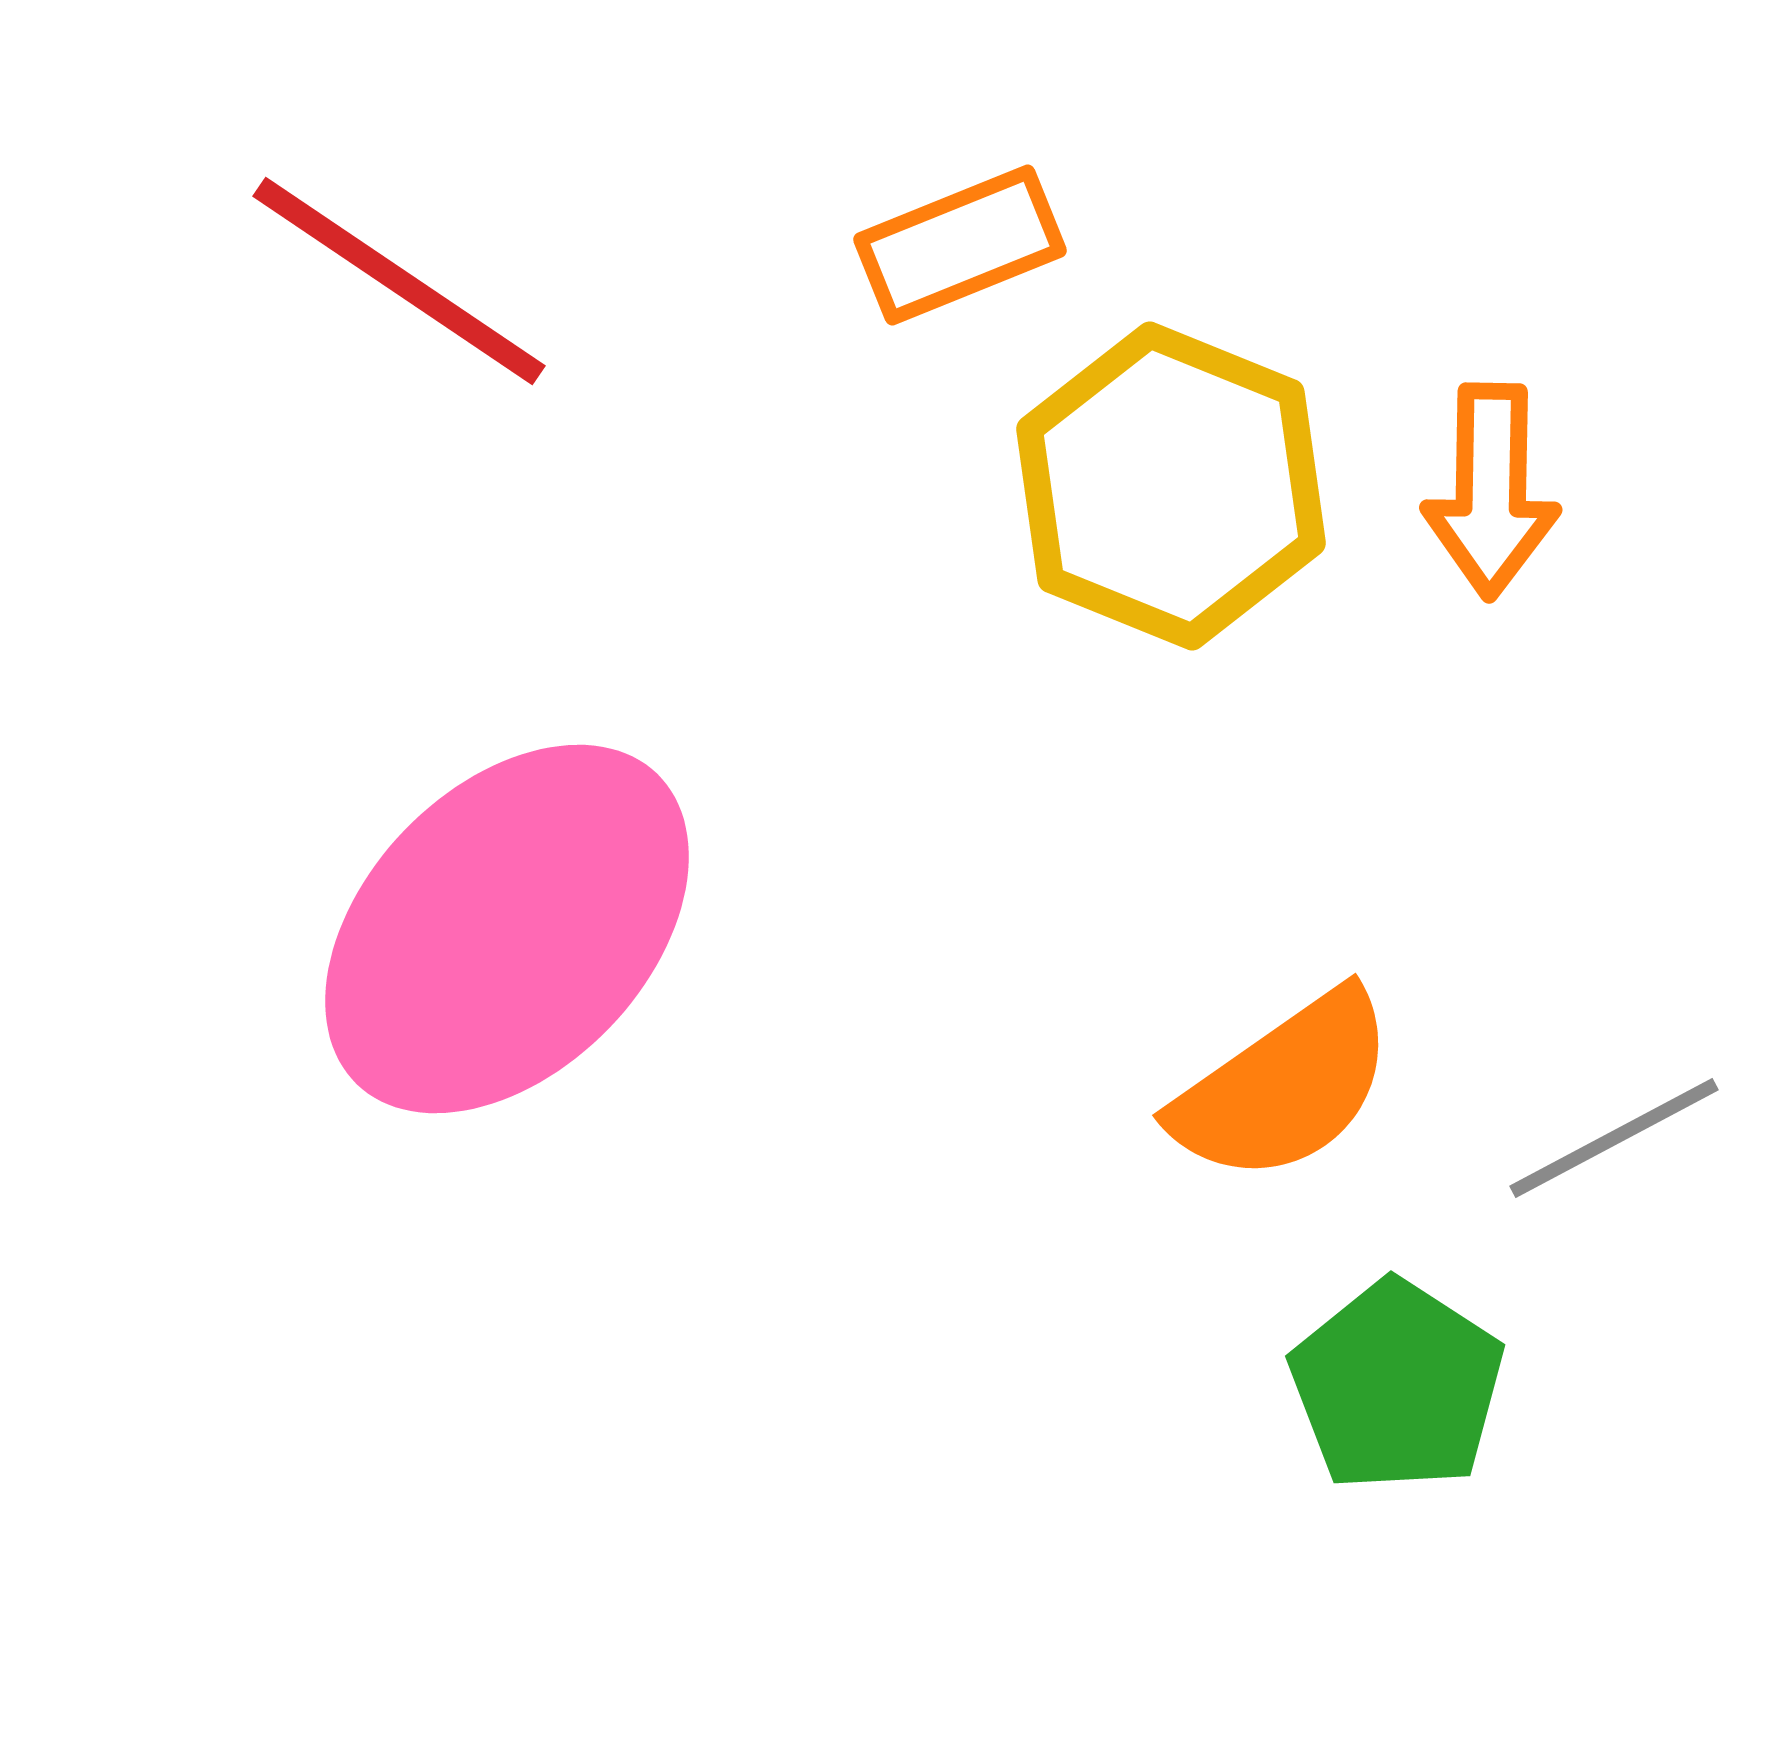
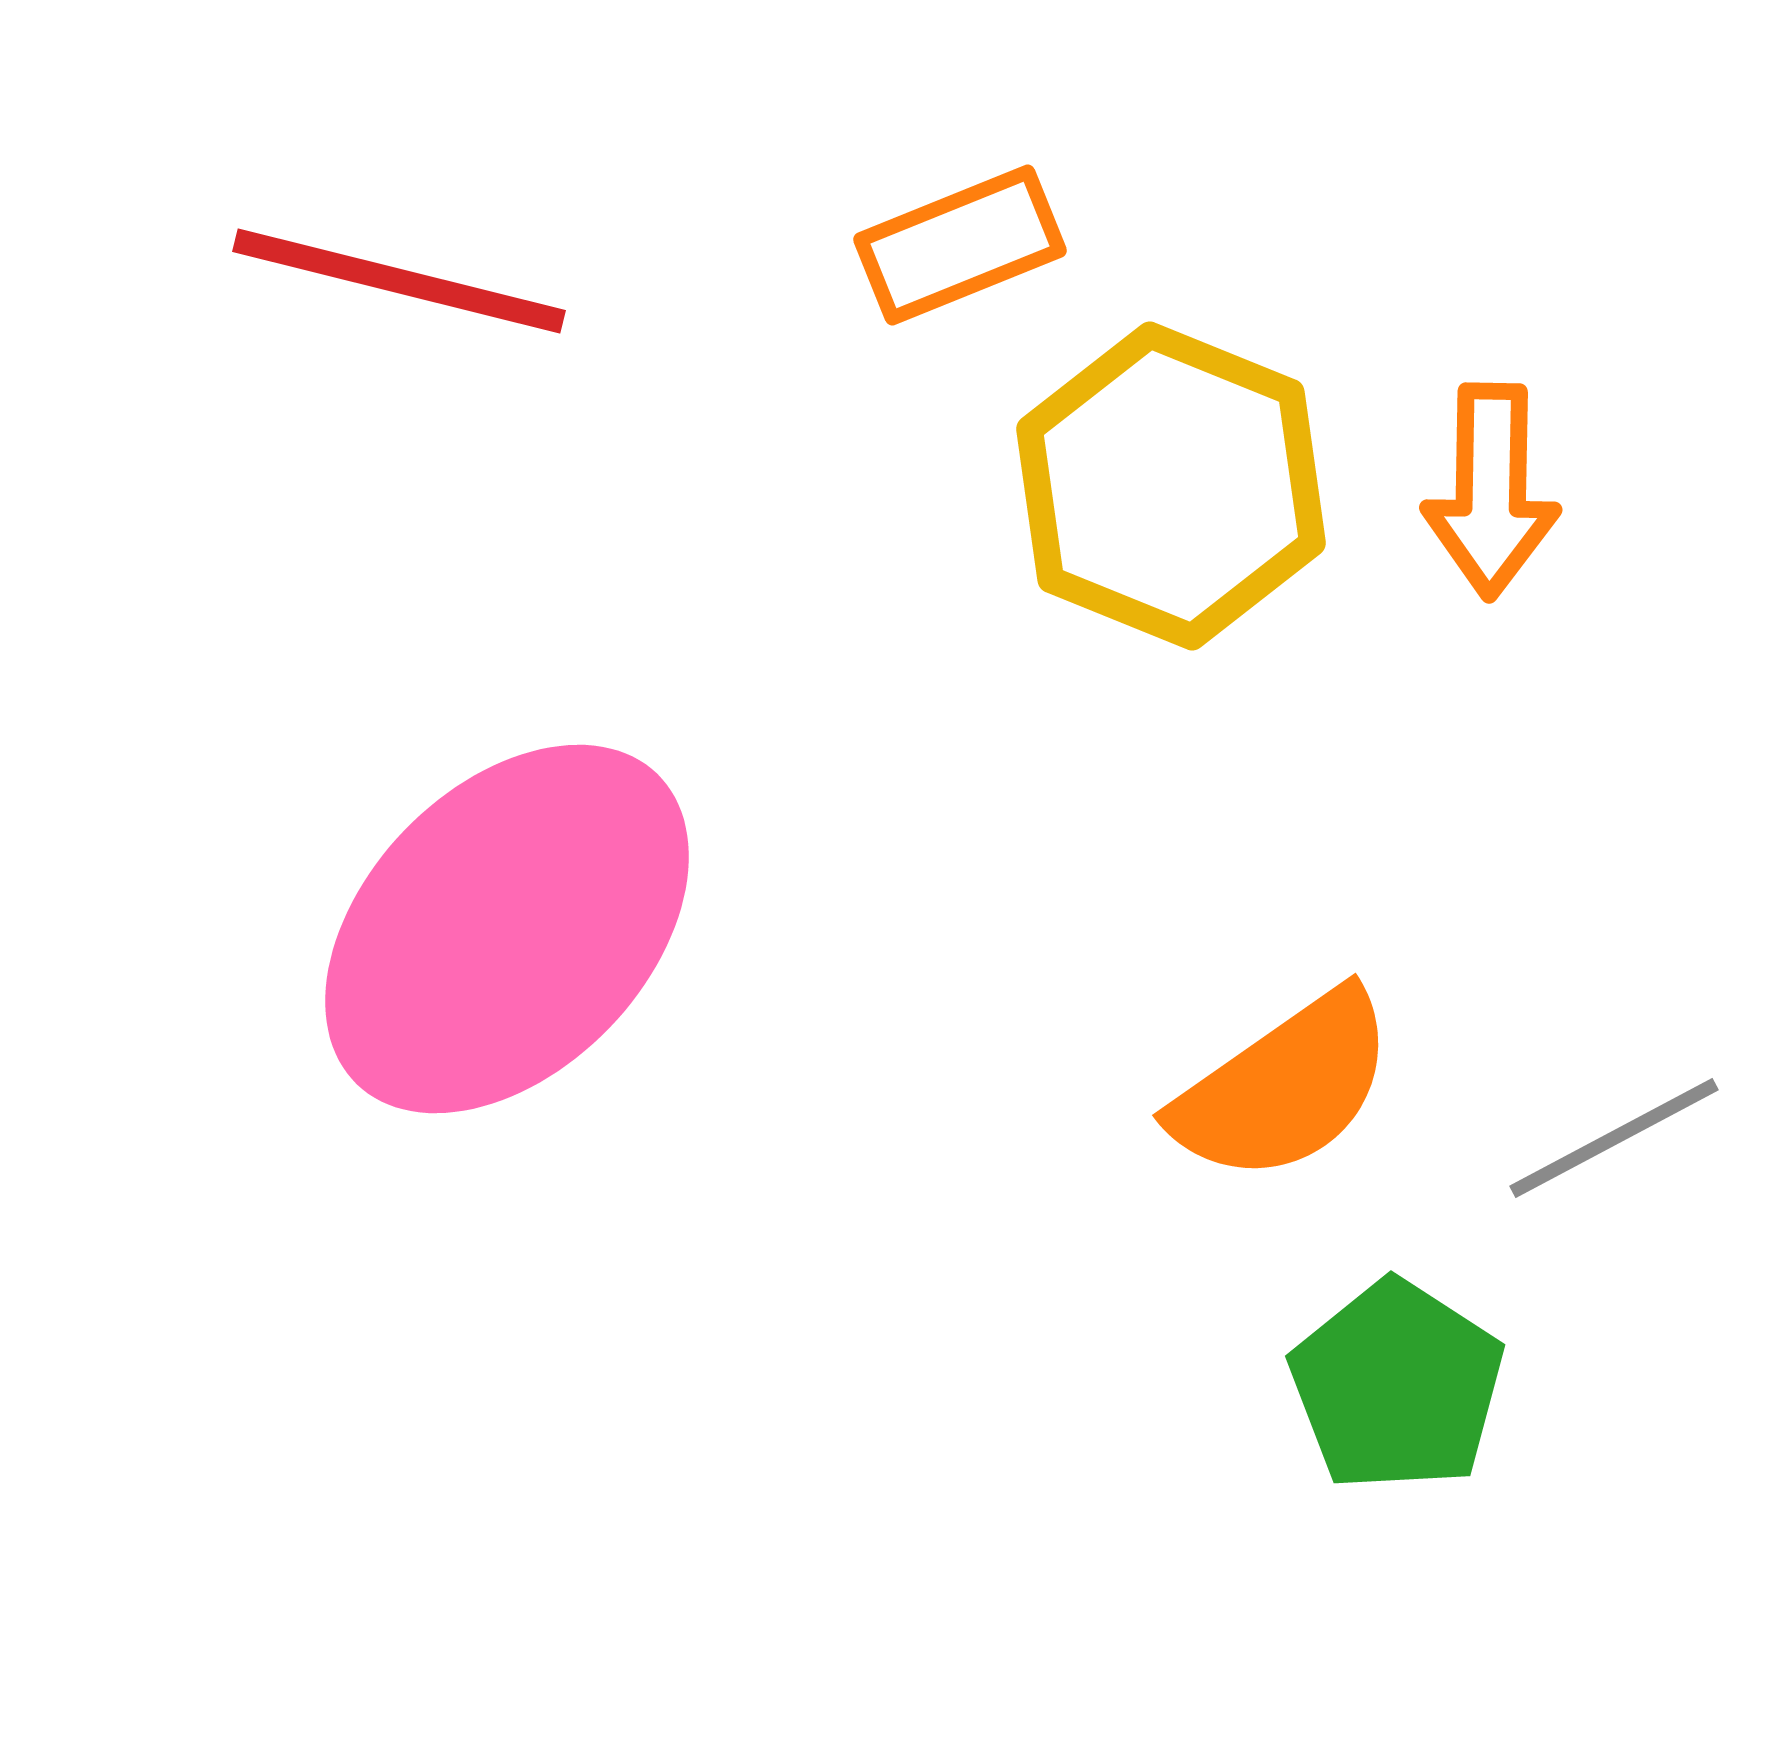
red line: rotated 20 degrees counterclockwise
